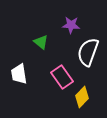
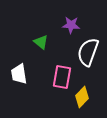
pink rectangle: rotated 45 degrees clockwise
